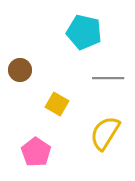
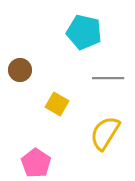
pink pentagon: moved 11 px down
